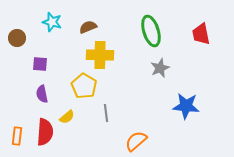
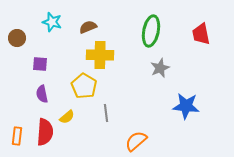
green ellipse: rotated 28 degrees clockwise
